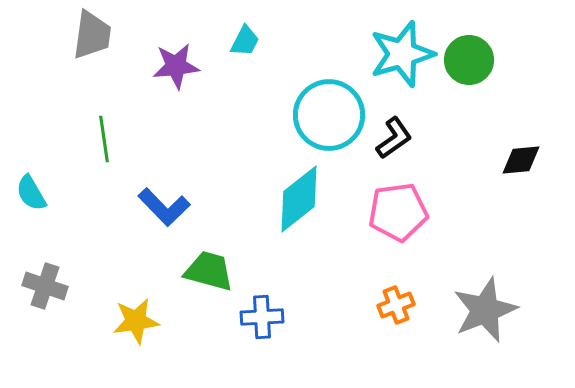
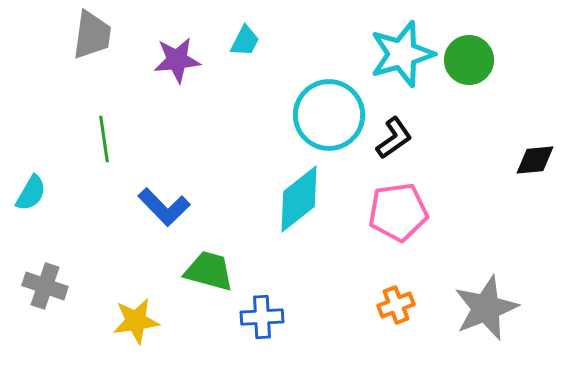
purple star: moved 1 px right, 6 px up
black diamond: moved 14 px right
cyan semicircle: rotated 120 degrees counterclockwise
gray star: moved 1 px right, 2 px up
